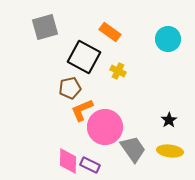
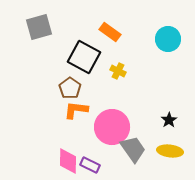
gray square: moved 6 px left
brown pentagon: rotated 25 degrees counterclockwise
orange L-shape: moved 6 px left; rotated 30 degrees clockwise
pink circle: moved 7 px right
